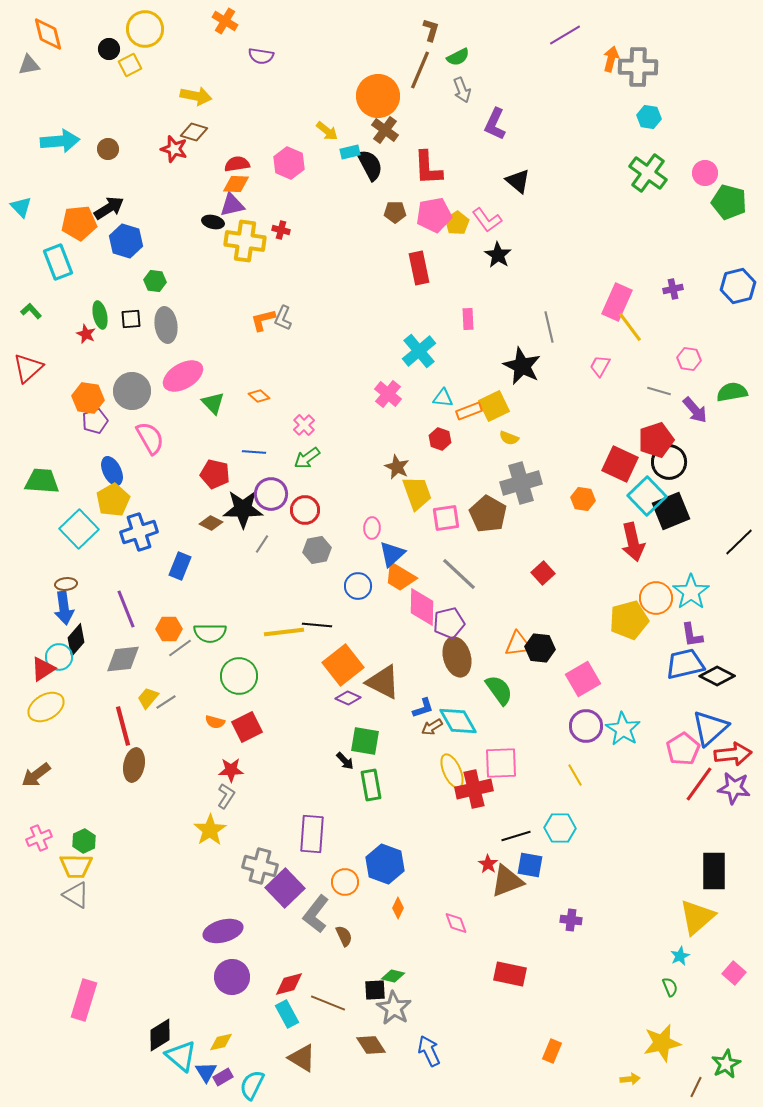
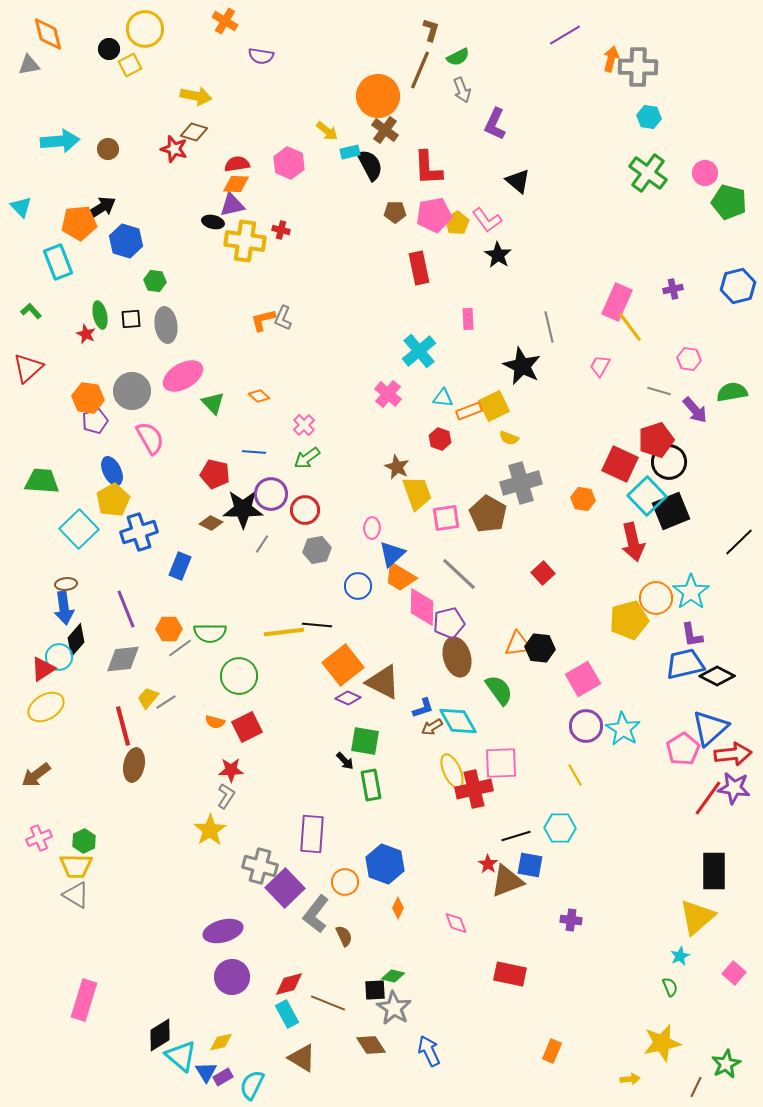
black arrow at (109, 208): moved 8 px left
red line at (699, 784): moved 9 px right, 14 px down
